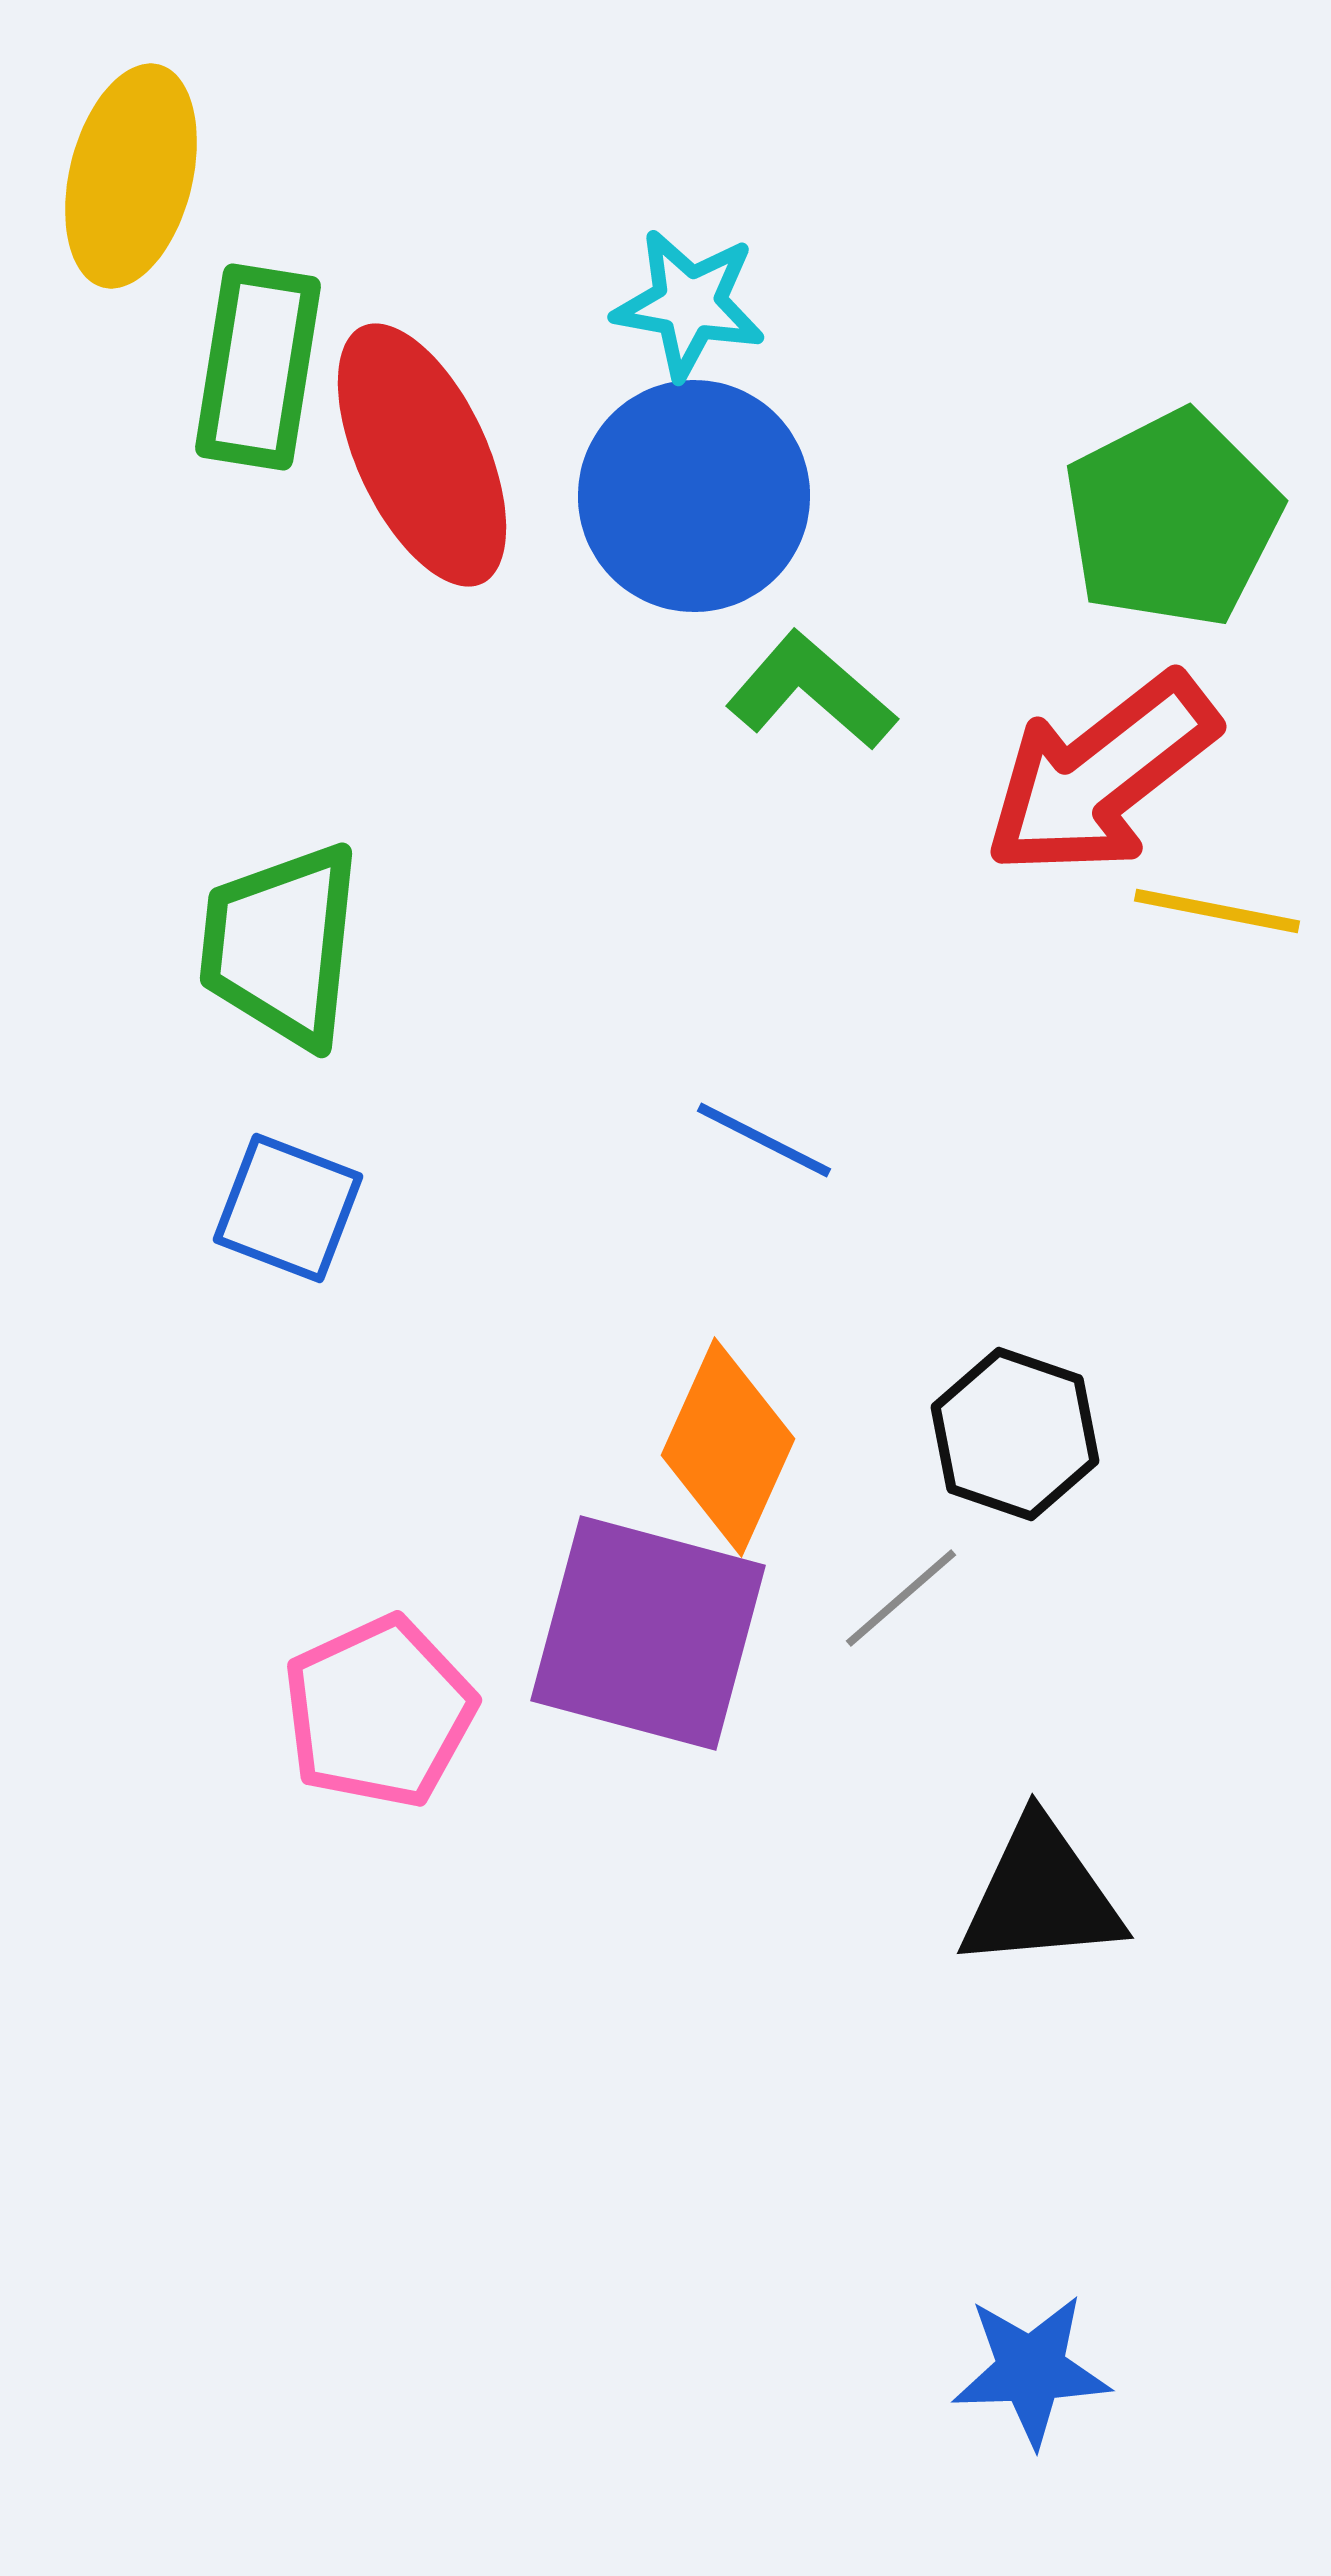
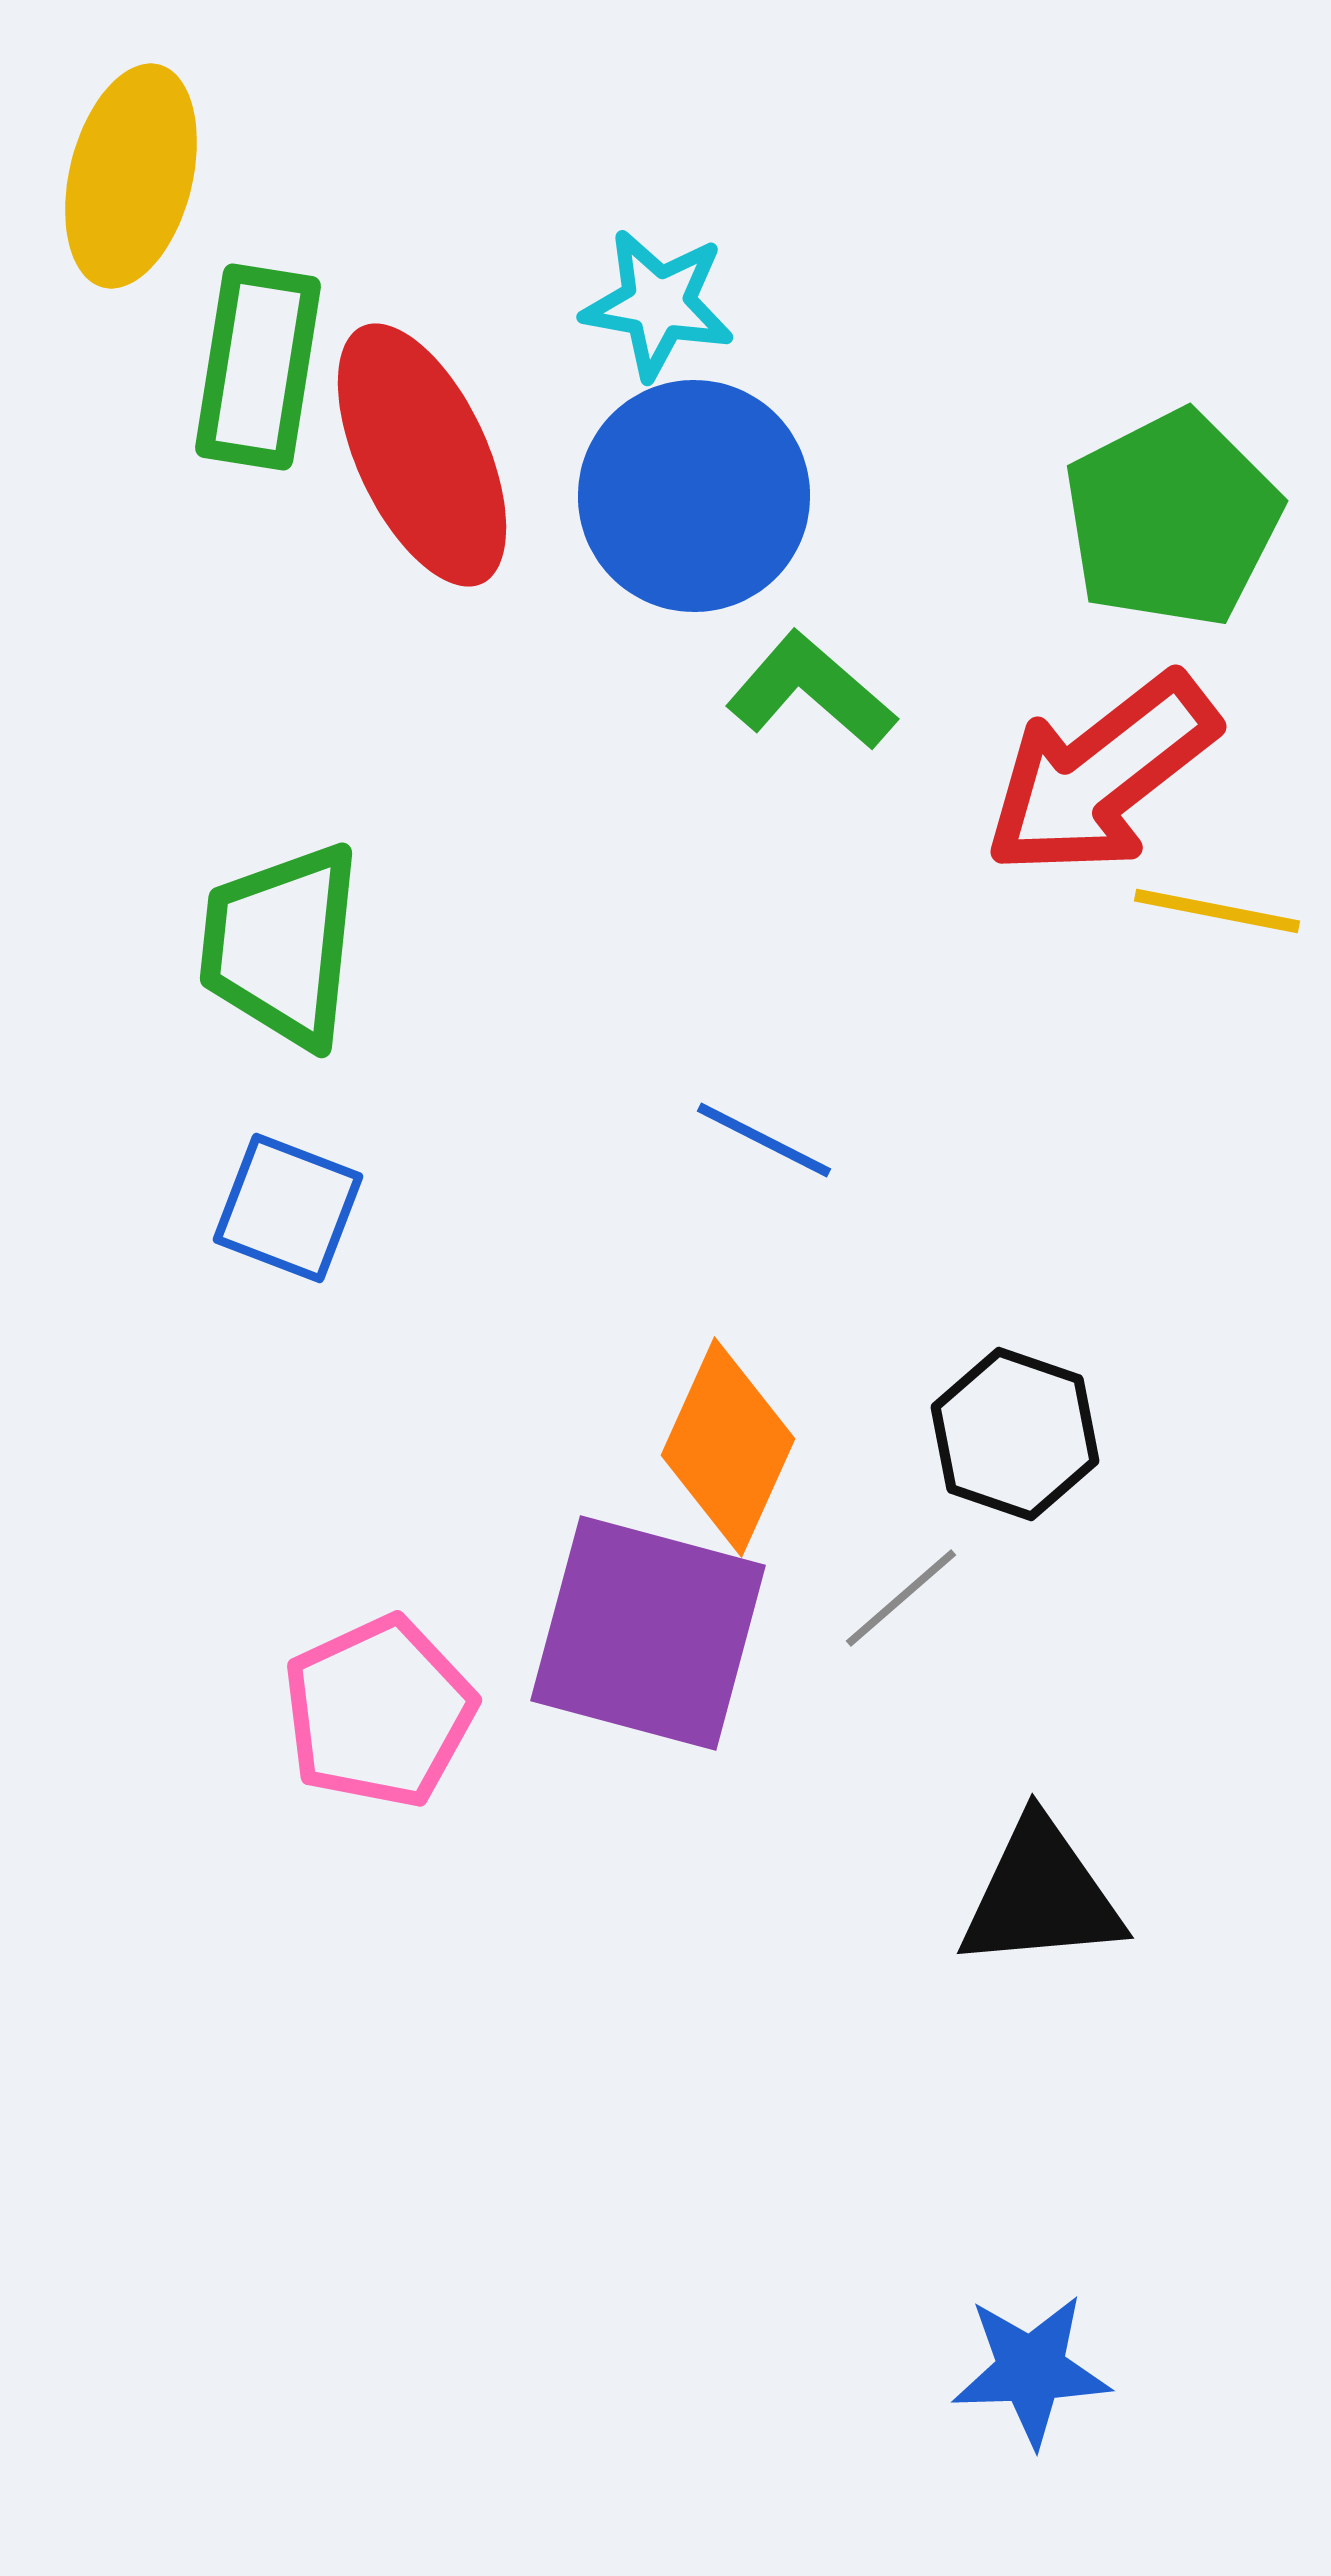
cyan star: moved 31 px left
